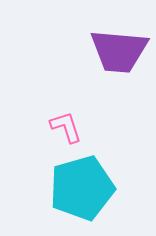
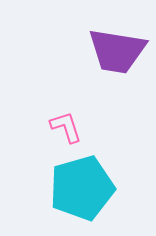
purple trapezoid: moved 2 px left; rotated 4 degrees clockwise
